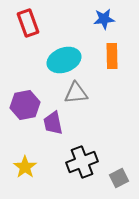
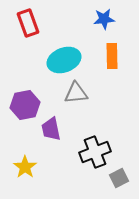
purple trapezoid: moved 2 px left, 6 px down
black cross: moved 13 px right, 10 px up
